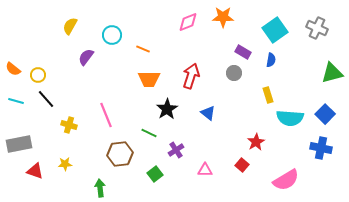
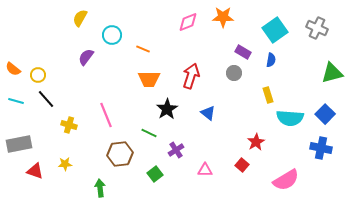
yellow semicircle: moved 10 px right, 8 px up
